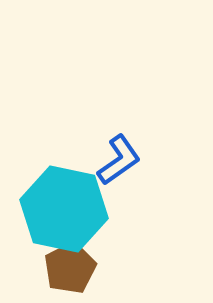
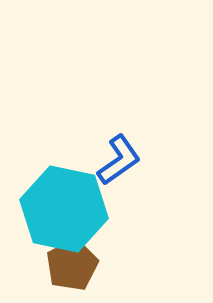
brown pentagon: moved 2 px right, 3 px up
